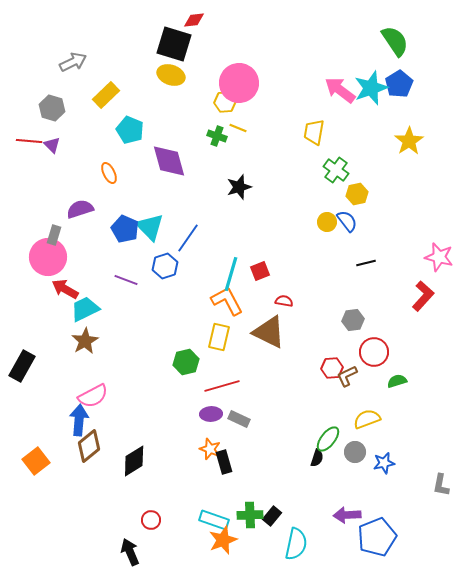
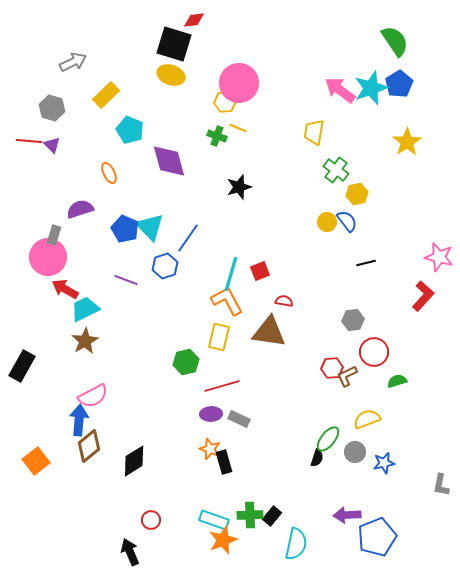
yellow star at (409, 141): moved 2 px left, 1 px down
brown triangle at (269, 332): rotated 18 degrees counterclockwise
